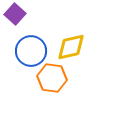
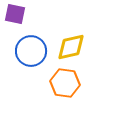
purple square: rotated 30 degrees counterclockwise
orange hexagon: moved 13 px right, 5 px down
